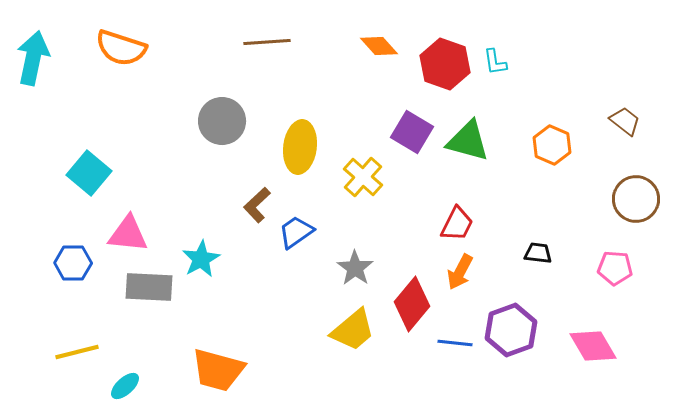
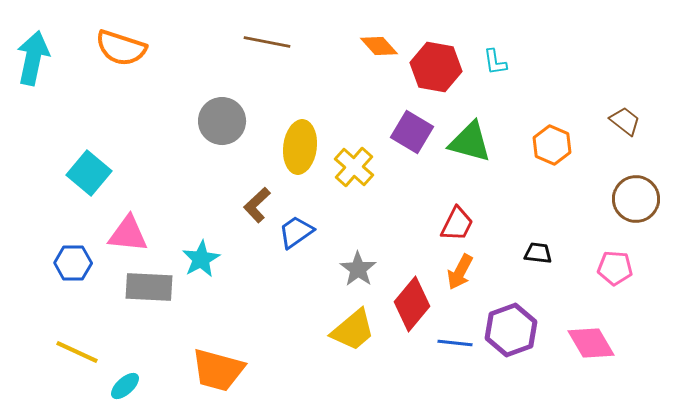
brown line: rotated 15 degrees clockwise
red hexagon: moved 9 px left, 3 px down; rotated 9 degrees counterclockwise
green triangle: moved 2 px right, 1 px down
yellow cross: moved 9 px left, 10 px up
gray star: moved 3 px right, 1 px down
pink diamond: moved 2 px left, 3 px up
yellow line: rotated 39 degrees clockwise
